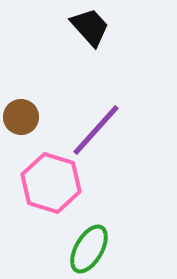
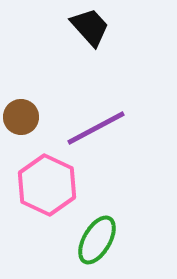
purple line: moved 2 px up; rotated 20 degrees clockwise
pink hexagon: moved 4 px left, 2 px down; rotated 8 degrees clockwise
green ellipse: moved 8 px right, 9 px up
